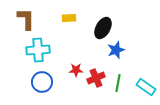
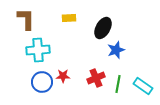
red star: moved 13 px left, 6 px down
green line: moved 1 px down
cyan rectangle: moved 3 px left, 1 px up
